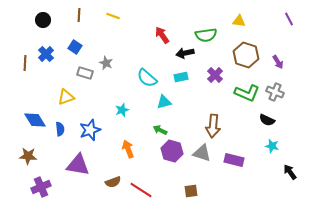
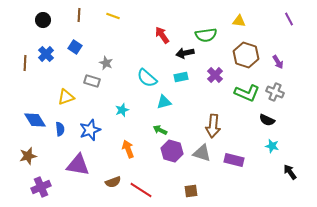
gray rectangle at (85, 73): moved 7 px right, 8 px down
brown star at (28, 156): rotated 18 degrees counterclockwise
